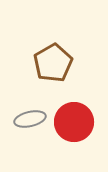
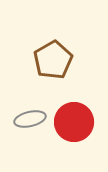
brown pentagon: moved 3 px up
